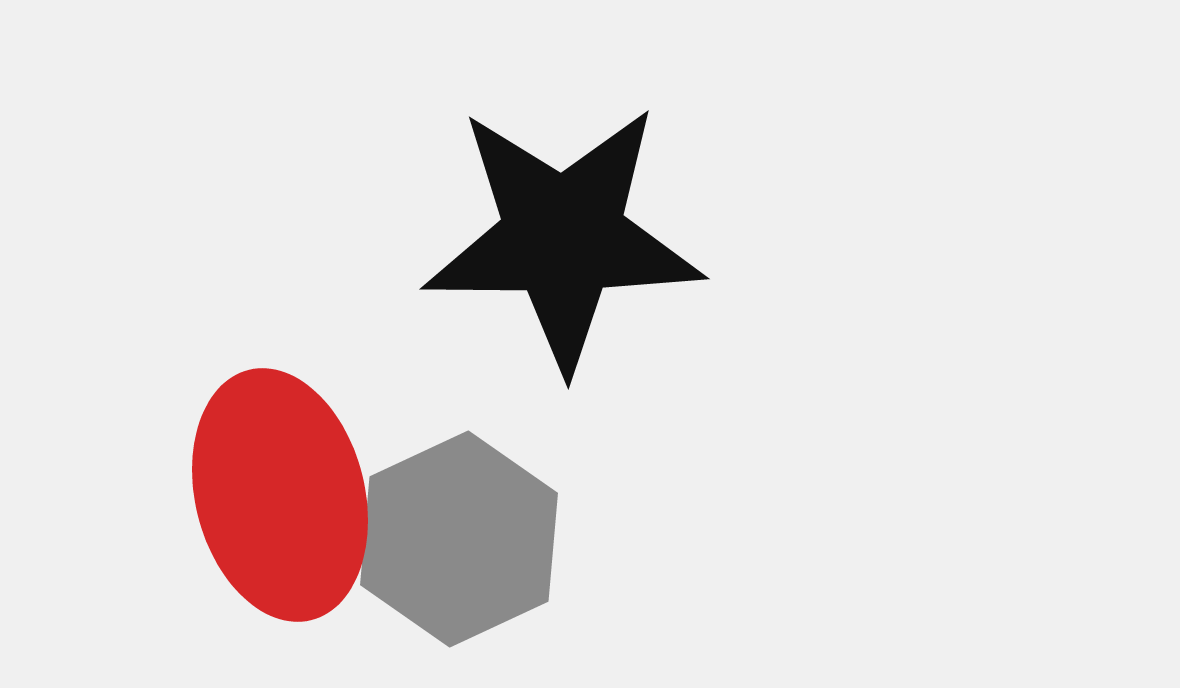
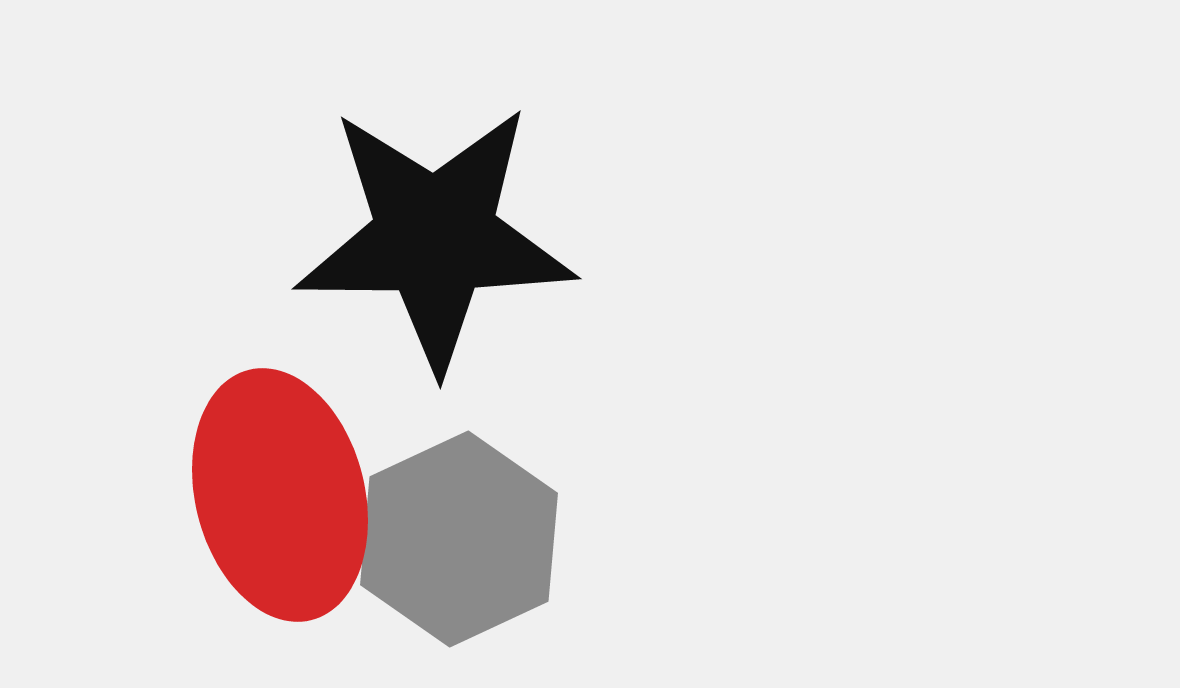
black star: moved 128 px left
